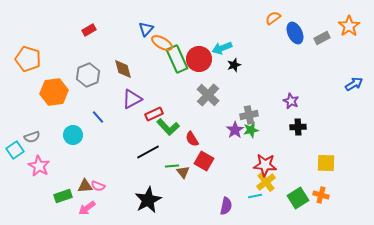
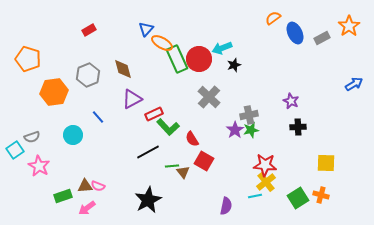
gray cross at (208, 95): moved 1 px right, 2 px down
